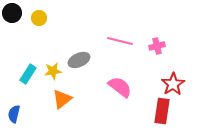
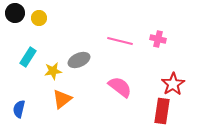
black circle: moved 3 px right
pink cross: moved 1 px right, 7 px up; rotated 28 degrees clockwise
cyan rectangle: moved 17 px up
blue semicircle: moved 5 px right, 5 px up
